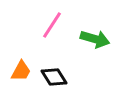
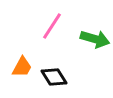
pink line: moved 1 px down
orange trapezoid: moved 1 px right, 4 px up
